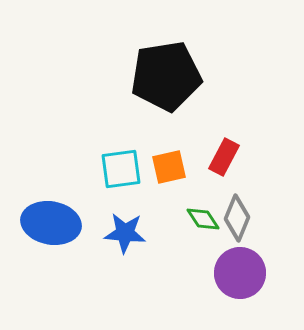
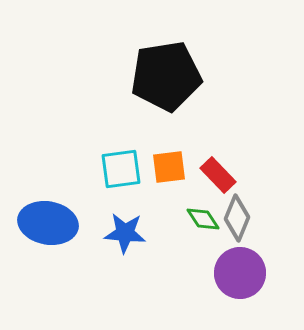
red rectangle: moved 6 px left, 18 px down; rotated 72 degrees counterclockwise
orange square: rotated 6 degrees clockwise
blue ellipse: moved 3 px left
